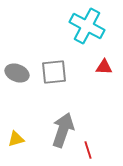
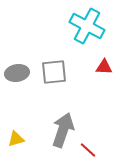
gray ellipse: rotated 30 degrees counterclockwise
red line: rotated 30 degrees counterclockwise
